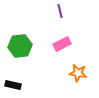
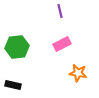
green hexagon: moved 3 px left, 1 px down
